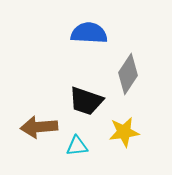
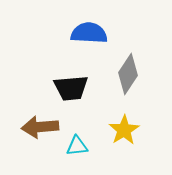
black trapezoid: moved 15 px left, 13 px up; rotated 24 degrees counterclockwise
brown arrow: moved 1 px right
yellow star: moved 2 px up; rotated 24 degrees counterclockwise
